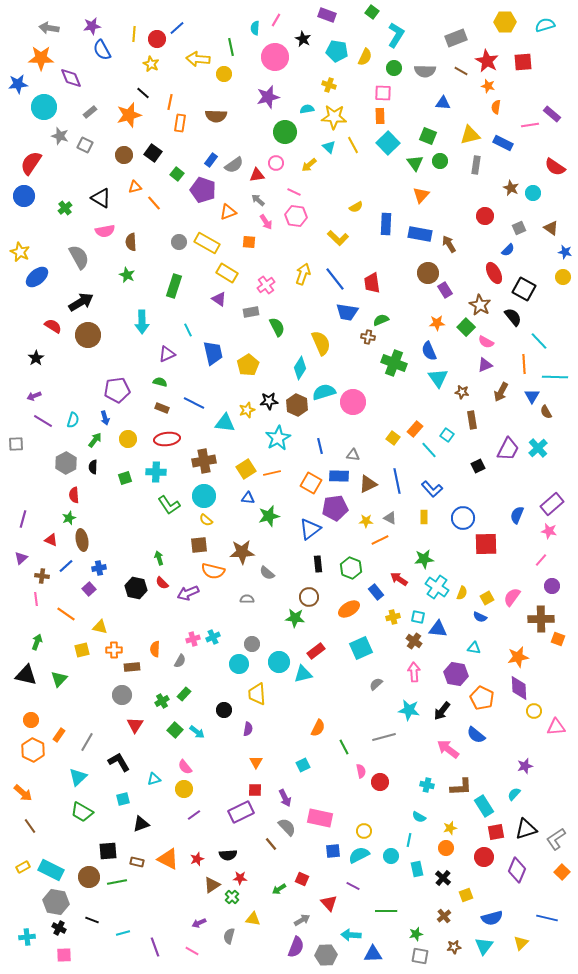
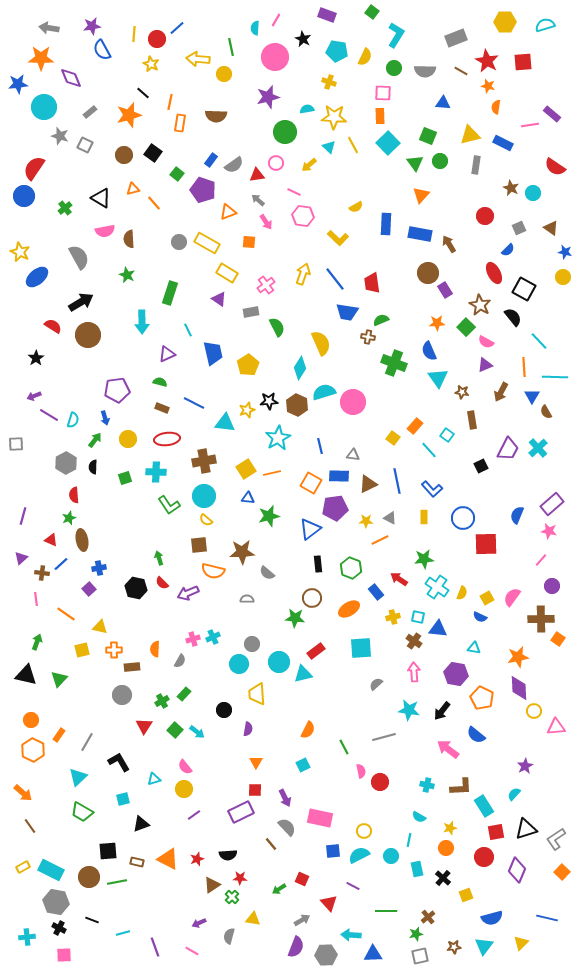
yellow cross at (329, 85): moved 3 px up
red semicircle at (31, 163): moved 3 px right, 5 px down
orange triangle at (135, 187): moved 2 px left, 2 px down
pink hexagon at (296, 216): moved 7 px right
brown semicircle at (131, 242): moved 2 px left, 3 px up
green rectangle at (174, 286): moved 4 px left, 7 px down
orange line at (524, 364): moved 3 px down
purple line at (43, 421): moved 6 px right, 6 px up
orange rectangle at (415, 429): moved 3 px up
black square at (478, 466): moved 3 px right
purple line at (23, 519): moved 3 px up
blue line at (66, 566): moved 5 px left, 2 px up
brown cross at (42, 576): moved 3 px up
brown circle at (309, 597): moved 3 px right, 1 px down
orange square at (558, 639): rotated 16 degrees clockwise
cyan square at (361, 648): rotated 20 degrees clockwise
red triangle at (135, 725): moved 9 px right, 1 px down
orange semicircle at (318, 728): moved 10 px left, 2 px down
purple star at (525, 766): rotated 14 degrees counterclockwise
brown cross at (444, 916): moved 16 px left, 1 px down
gray square at (420, 956): rotated 24 degrees counterclockwise
